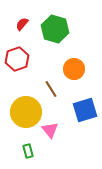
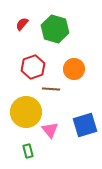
red hexagon: moved 16 px right, 8 px down
brown line: rotated 54 degrees counterclockwise
blue square: moved 15 px down
